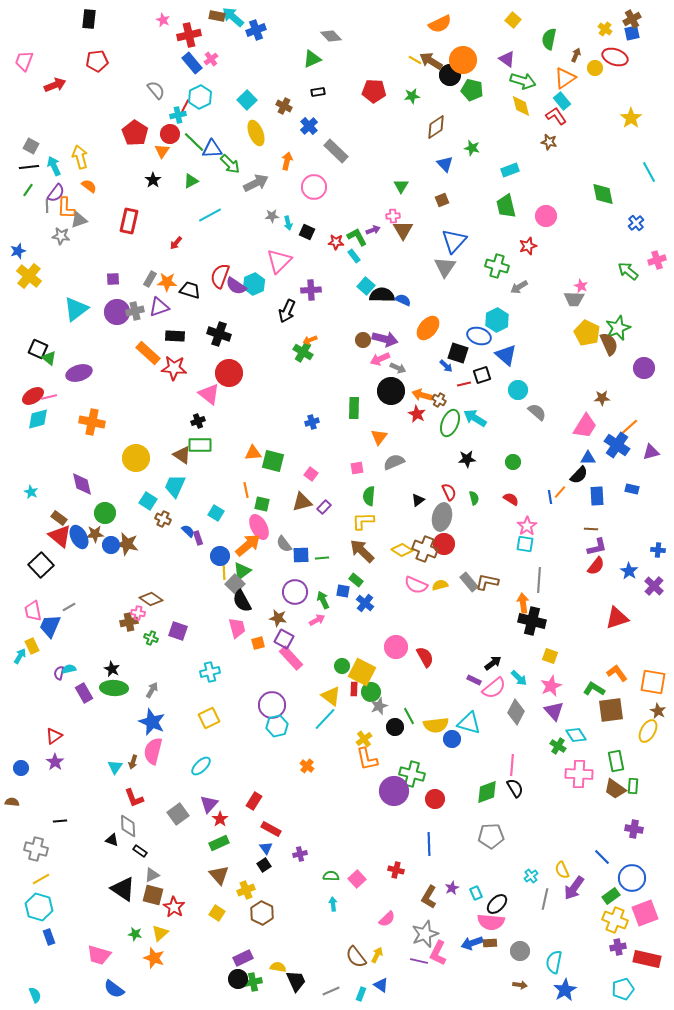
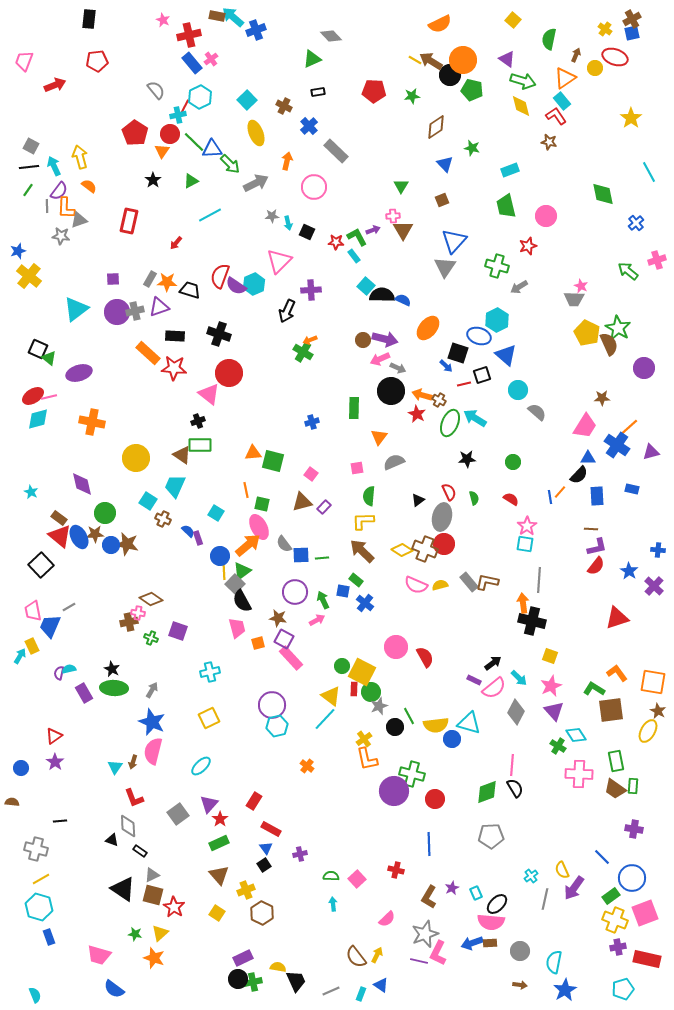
purple semicircle at (56, 193): moved 3 px right, 2 px up
green star at (618, 328): rotated 20 degrees counterclockwise
